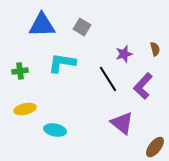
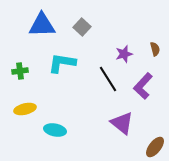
gray square: rotated 12 degrees clockwise
